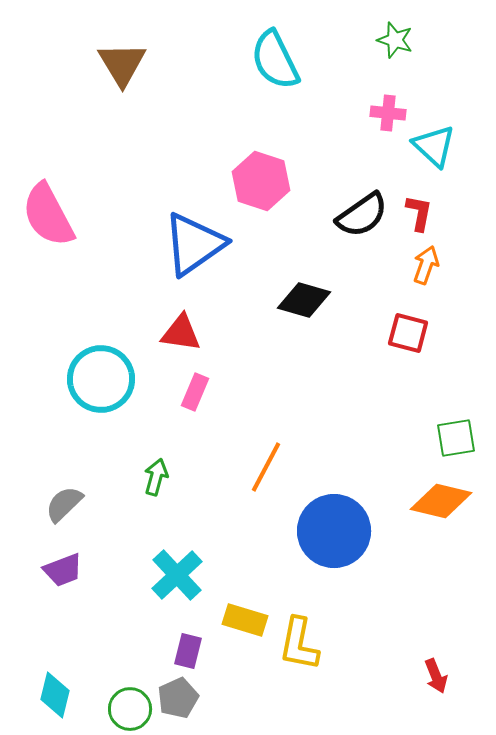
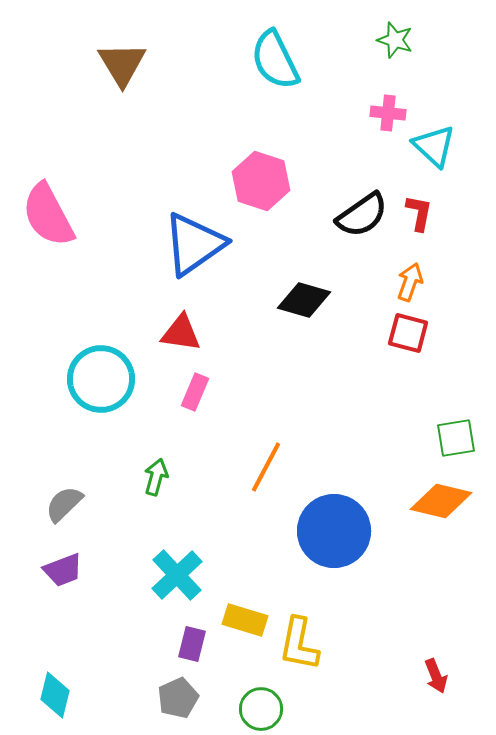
orange arrow: moved 16 px left, 17 px down
purple rectangle: moved 4 px right, 7 px up
green circle: moved 131 px right
